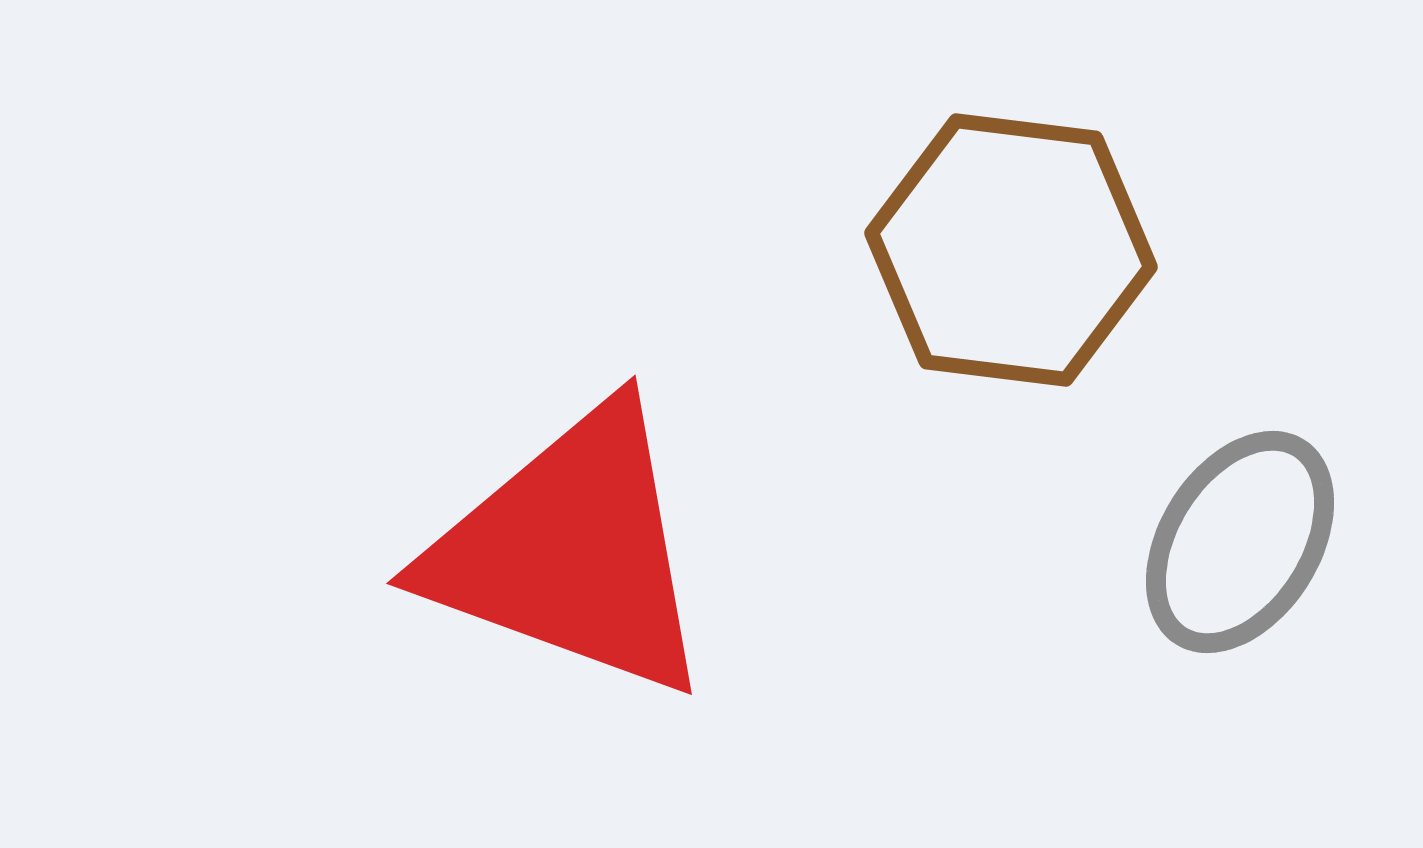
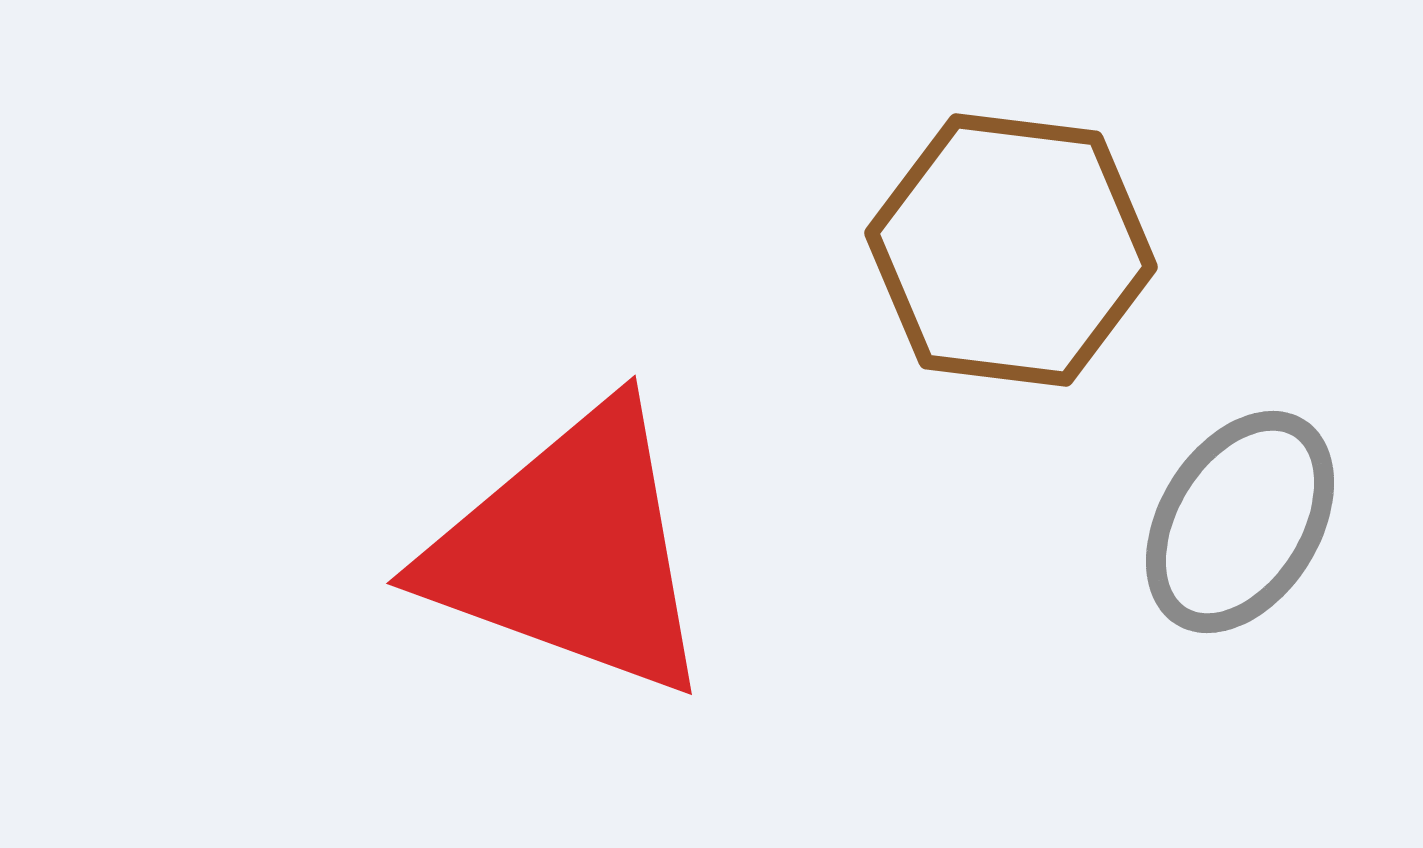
gray ellipse: moved 20 px up
